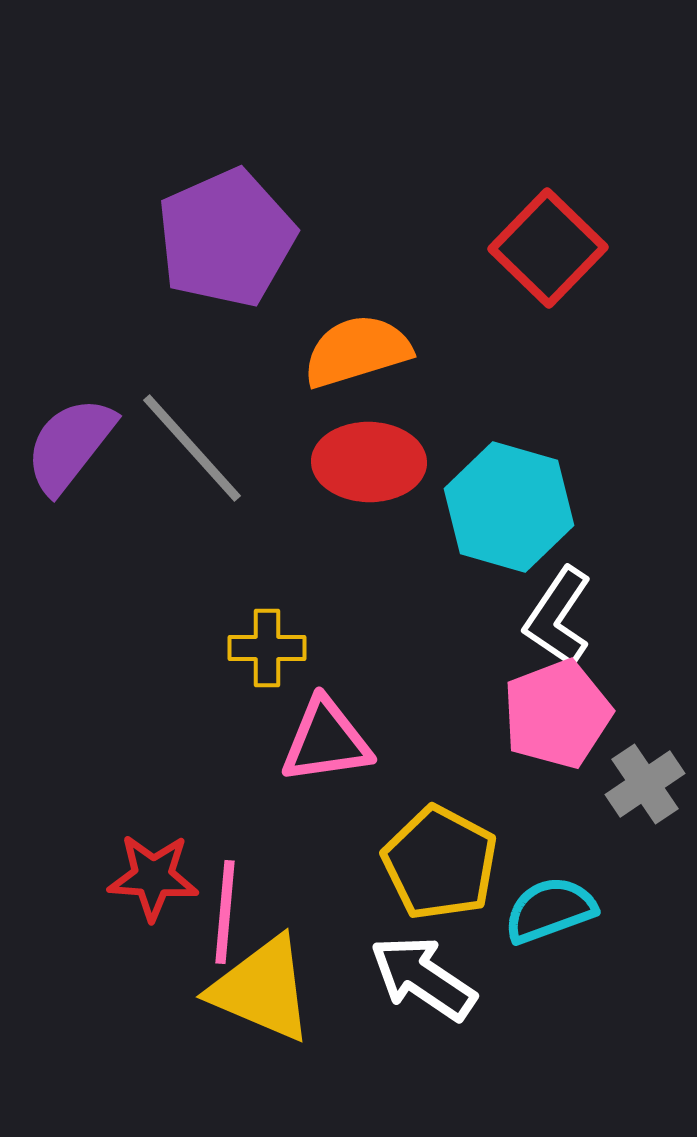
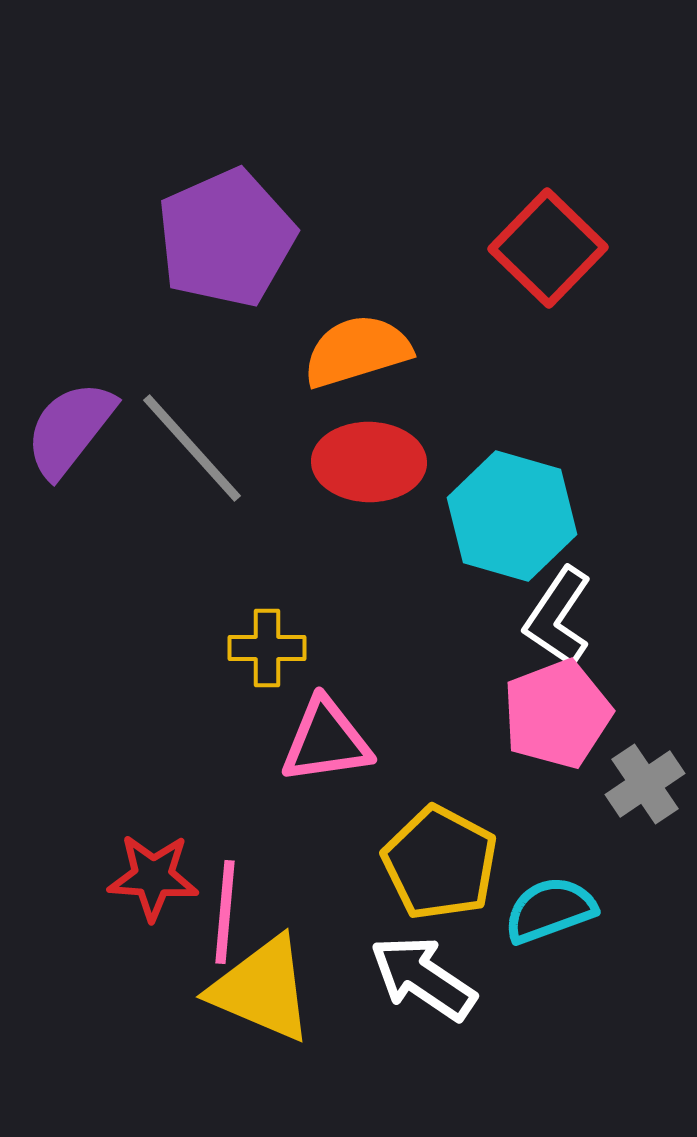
purple semicircle: moved 16 px up
cyan hexagon: moved 3 px right, 9 px down
